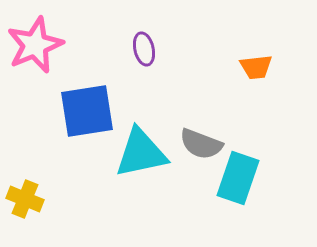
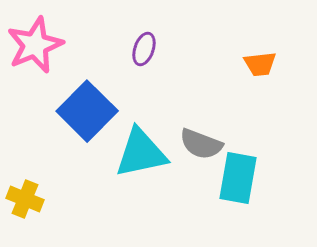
purple ellipse: rotated 32 degrees clockwise
orange trapezoid: moved 4 px right, 3 px up
blue square: rotated 36 degrees counterclockwise
cyan rectangle: rotated 9 degrees counterclockwise
